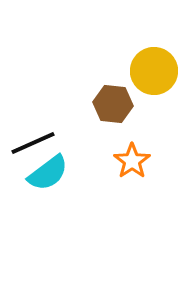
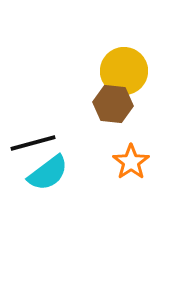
yellow circle: moved 30 px left
black line: rotated 9 degrees clockwise
orange star: moved 1 px left, 1 px down
